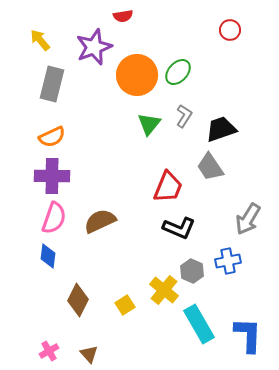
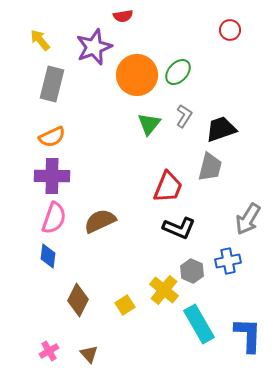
gray trapezoid: rotated 132 degrees counterclockwise
